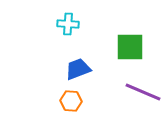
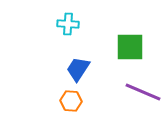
blue trapezoid: rotated 36 degrees counterclockwise
